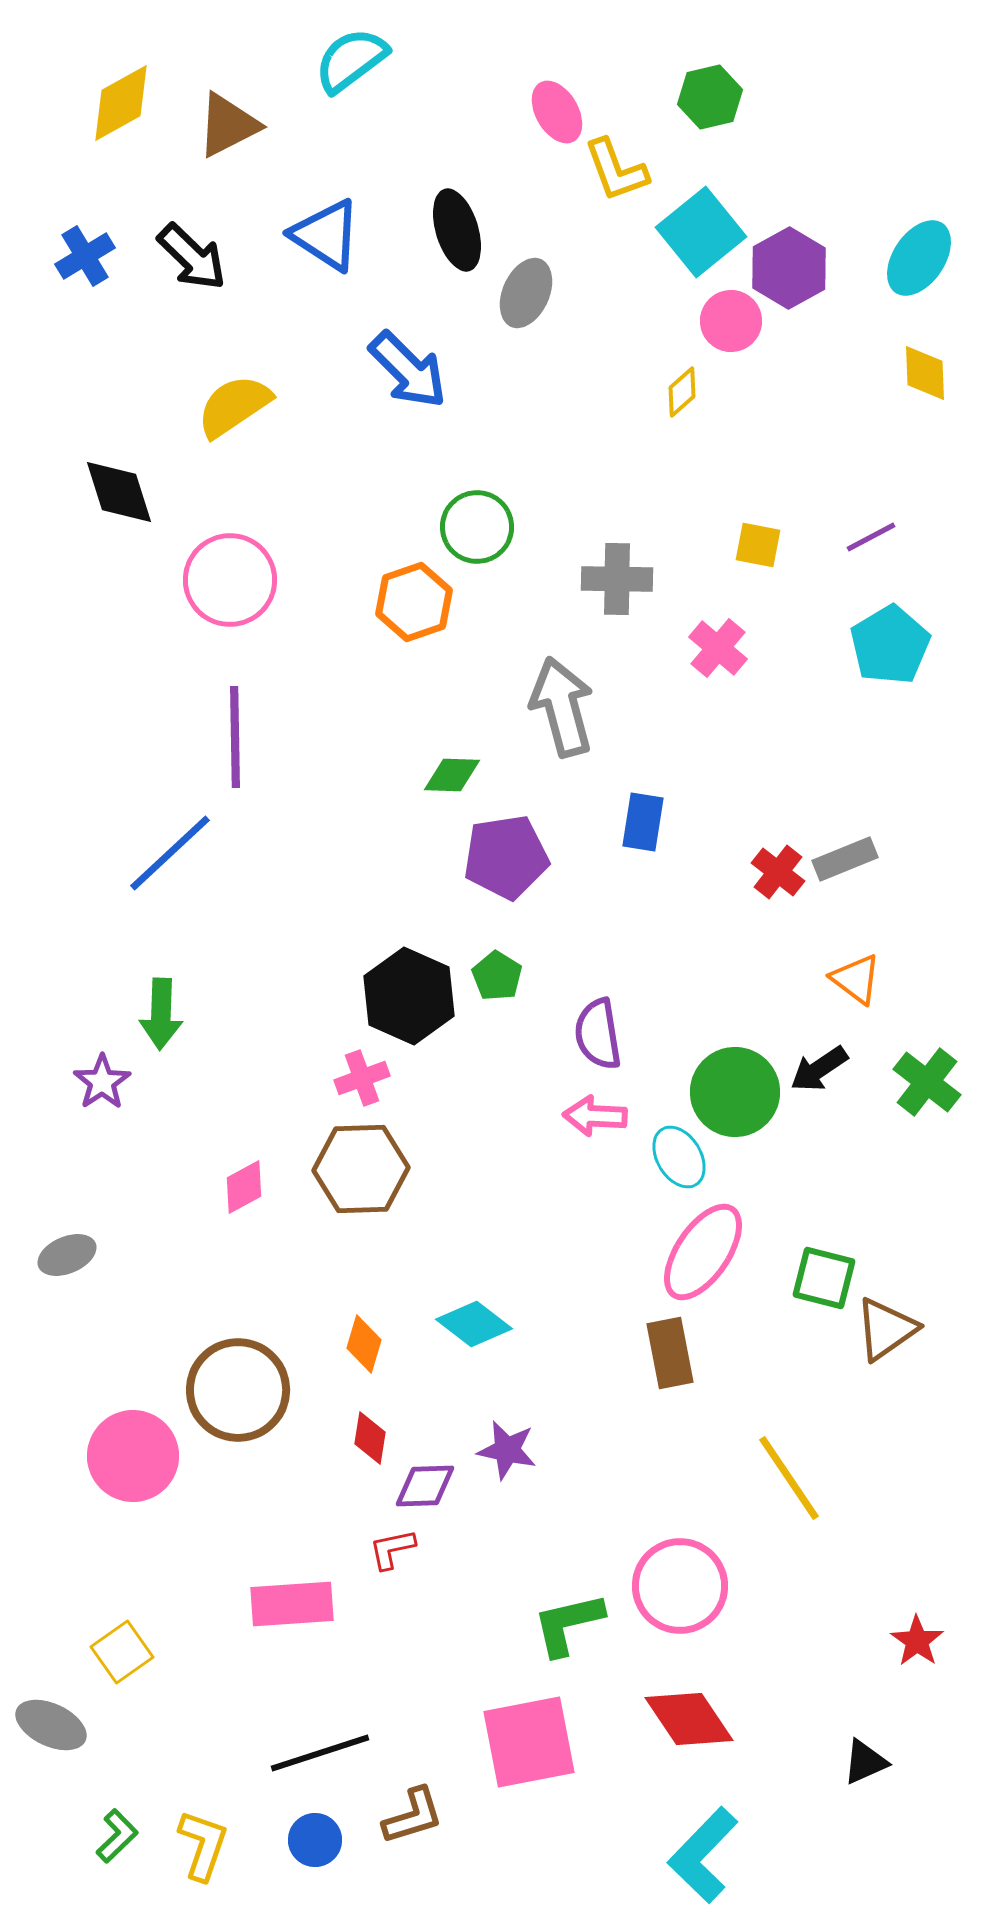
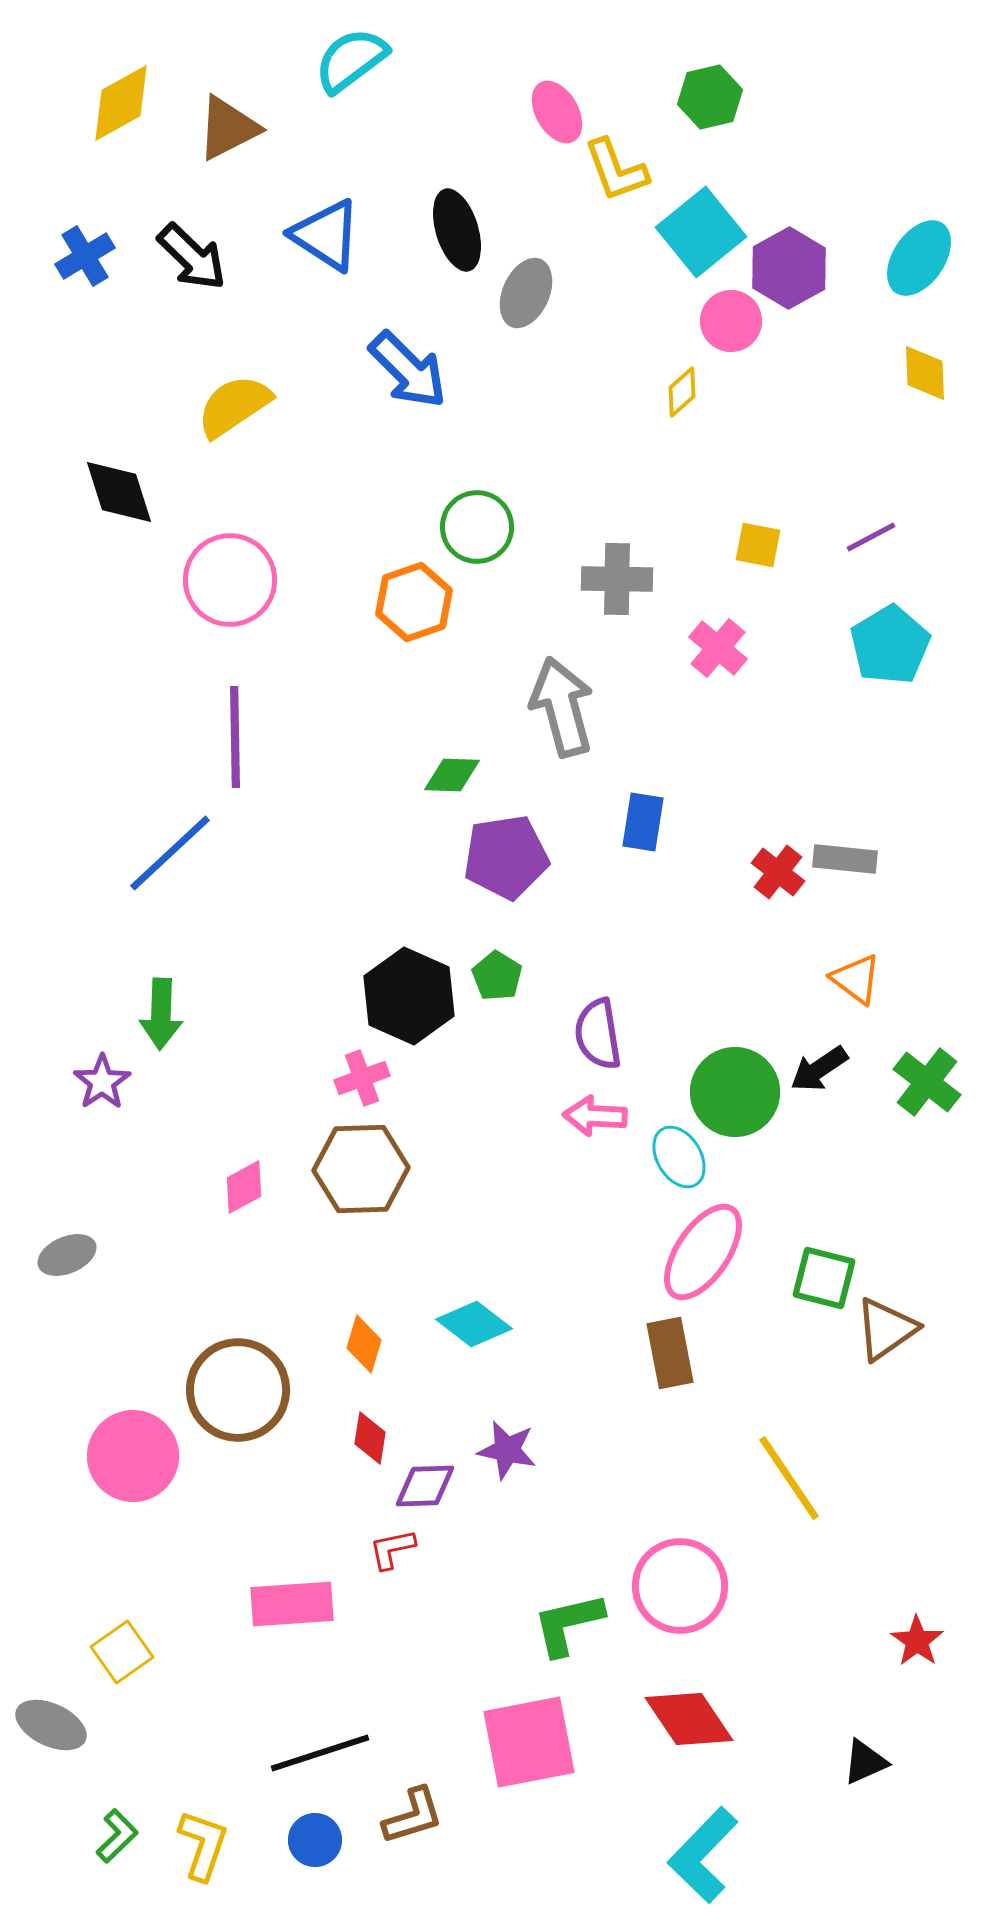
brown triangle at (228, 125): moved 3 px down
gray rectangle at (845, 859): rotated 28 degrees clockwise
